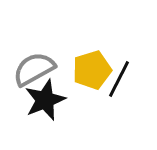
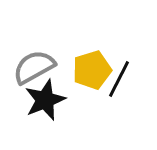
gray semicircle: moved 2 px up
